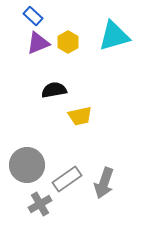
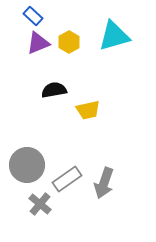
yellow hexagon: moved 1 px right
yellow trapezoid: moved 8 px right, 6 px up
gray cross: rotated 20 degrees counterclockwise
